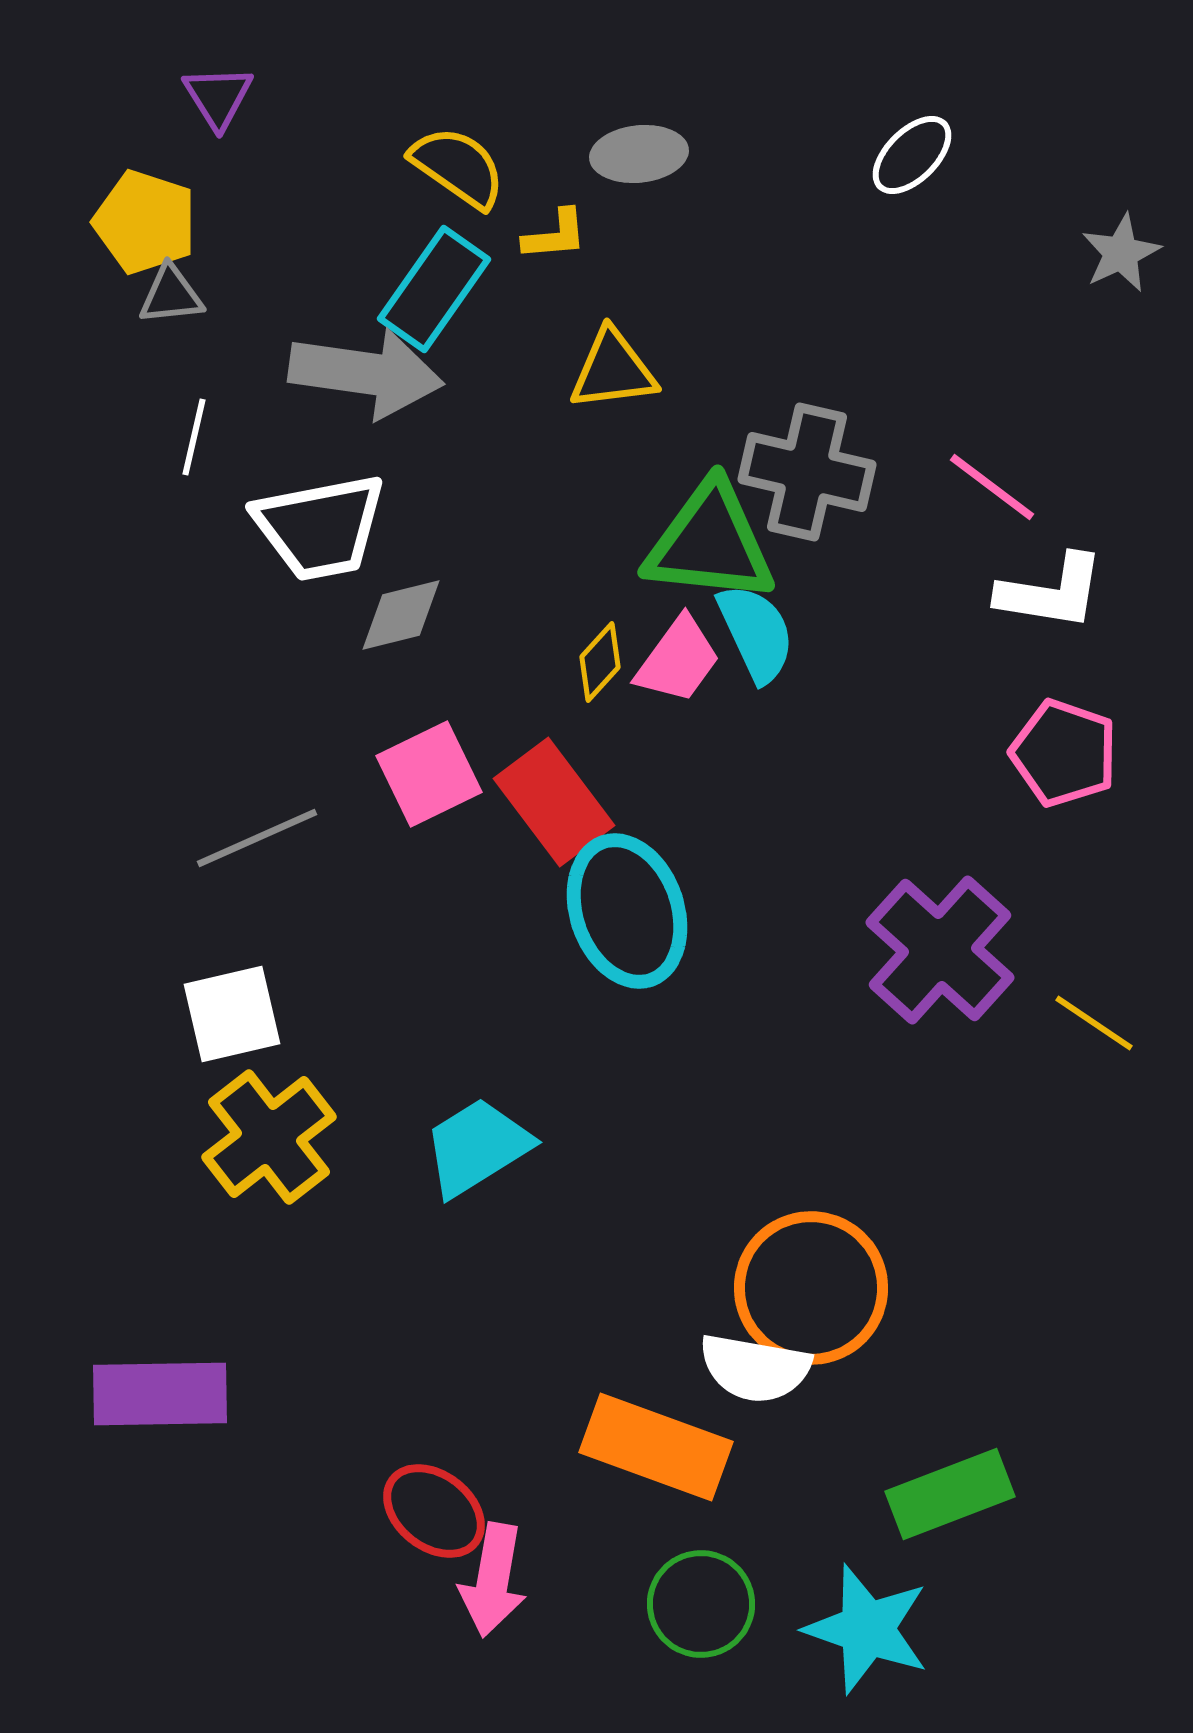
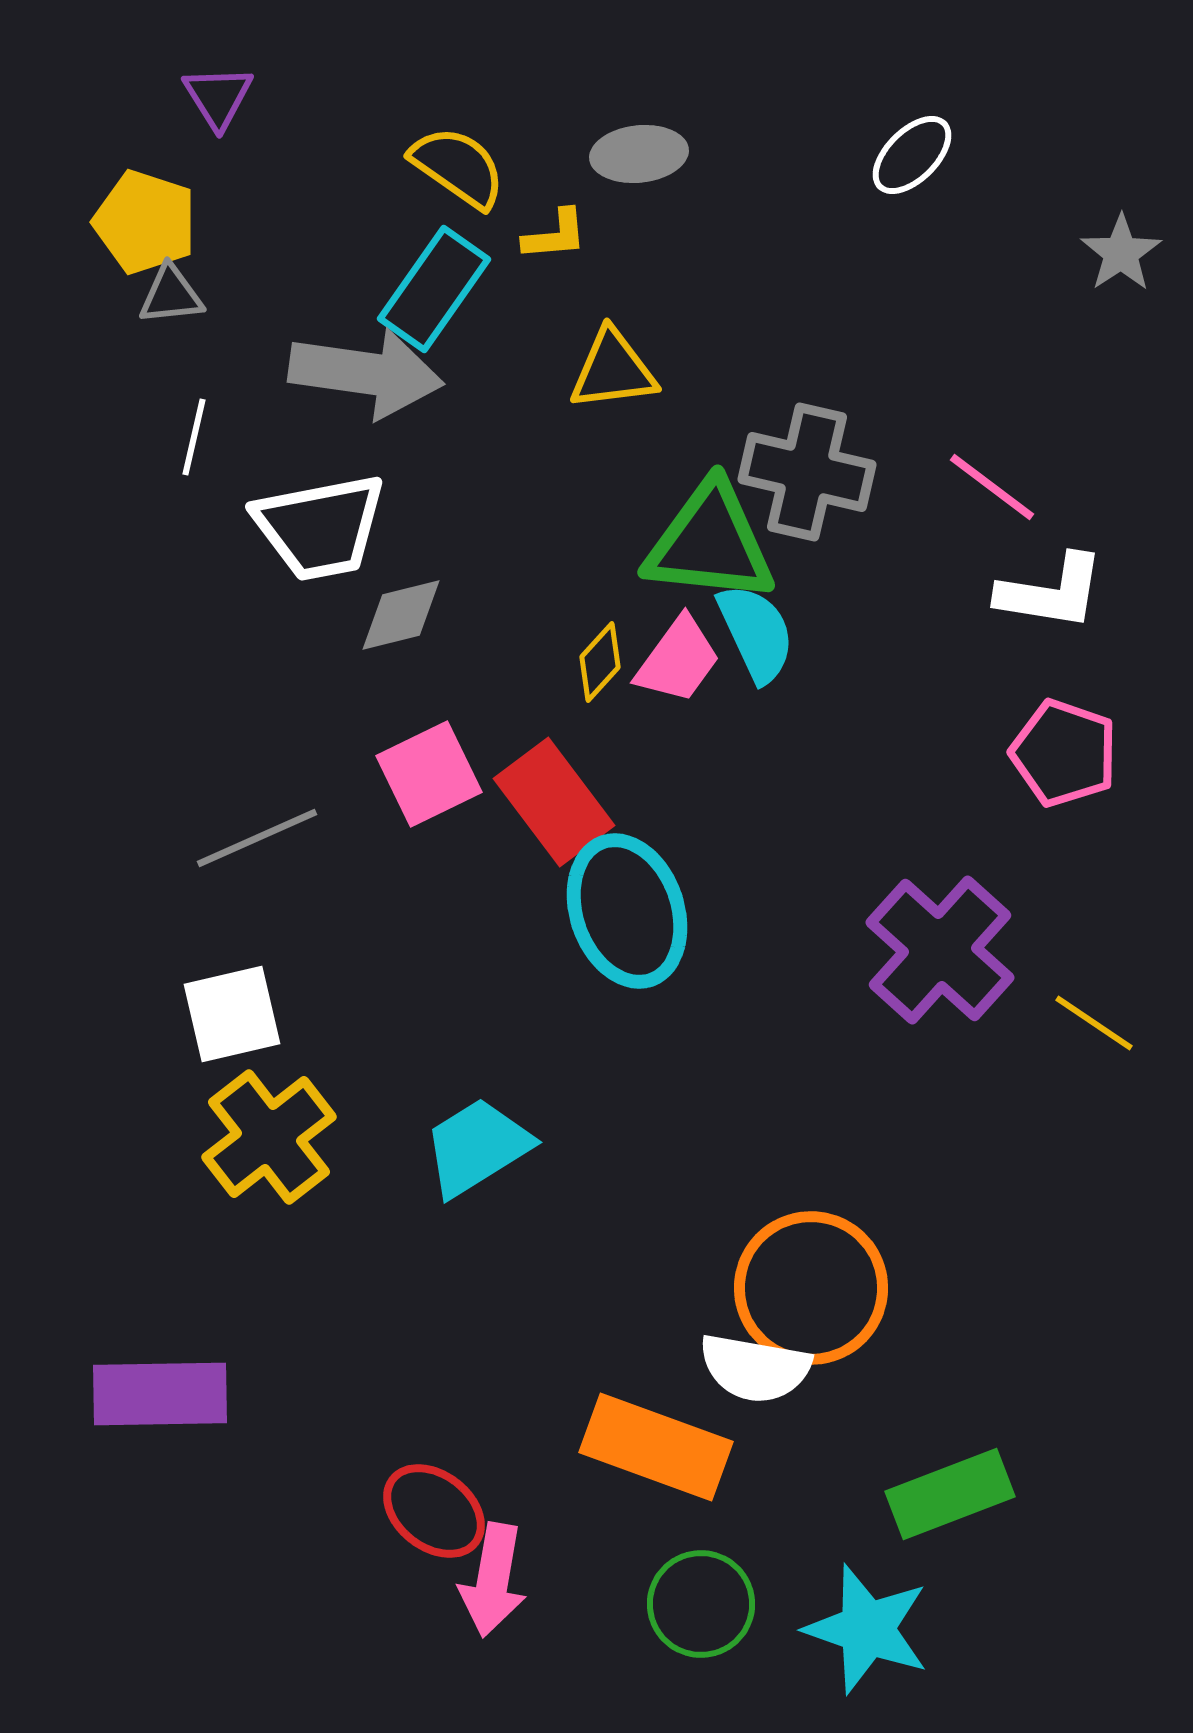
gray star: rotated 8 degrees counterclockwise
